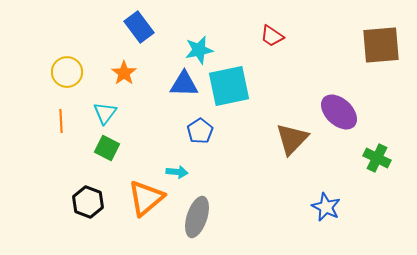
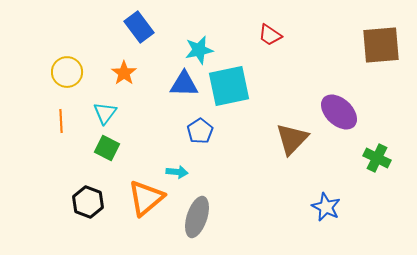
red trapezoid: moved 2 px left, 1 px up
